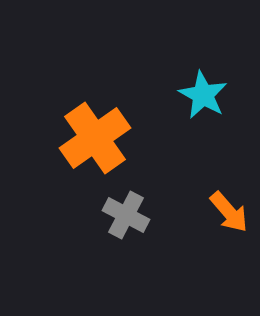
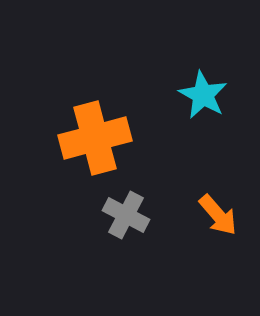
orange cross: rotated 20 degrees clockwise
orange arrow: moved 11 px left, 3 px down
